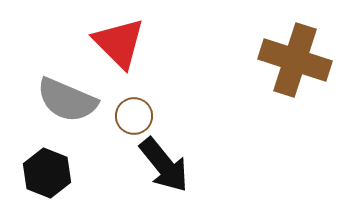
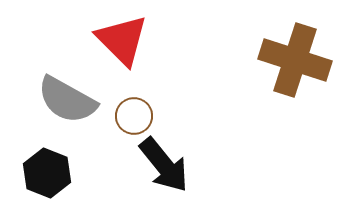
red triangle: moved 3 px right, 3 px up
gray semicircle: rotated 6 degrees clockwise
